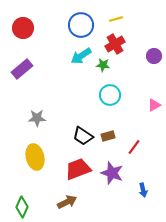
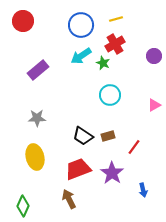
red circle: moved 7 px up
green star: moved 2 px up; rotated 16 degrees clockwise
purple rectangle: moved 16 px right, 1 px down
purple star: rotated 15 degrees clockwise
brown arrow: moved 2 px right, 3 px up; rotated 90 degrees counterclockwise
green diamond: moved 1 px right, 1 px up
